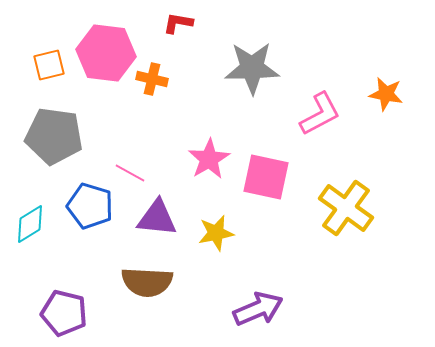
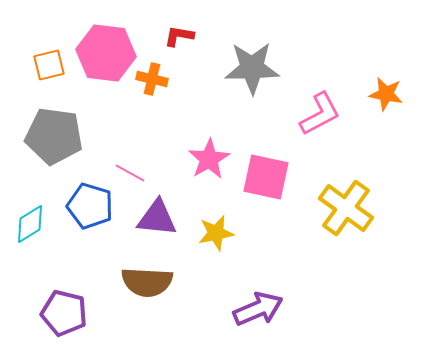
red L-shape: moved 1 px right, 13 px down
